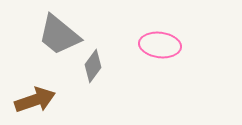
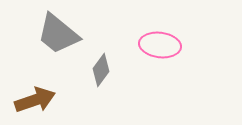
gray trapezoid: moved 1 px left, 1 px up
gray diamond: moved 8 px right, 4 px down
